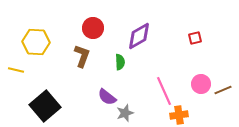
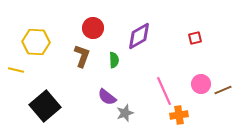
green semicircle: moved 6 px left, 2 px up
